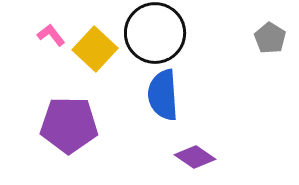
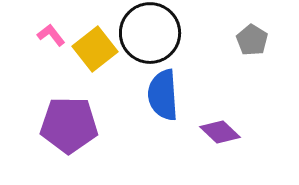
black circle: moved 5 px left
gray pentagon: moved 18 px left, 2 px down
yellow square: rotated 9 degrees clockwise
purple diamond: moved 25 px right, 25 px up; rotated 9 degrees clockwise
